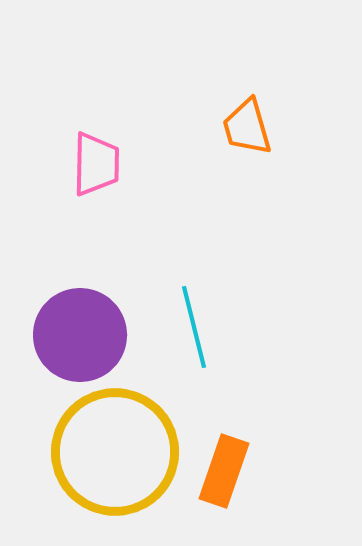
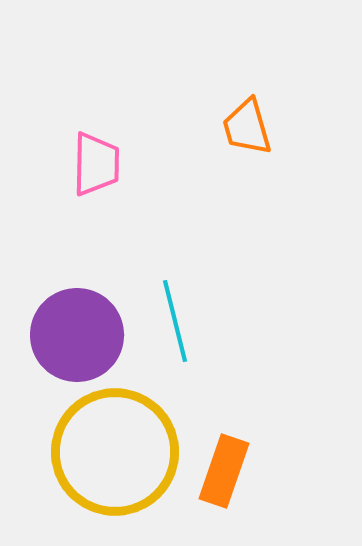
cyan line: moved 19 px left, 6 px up
purple circle: moved 3 px left
